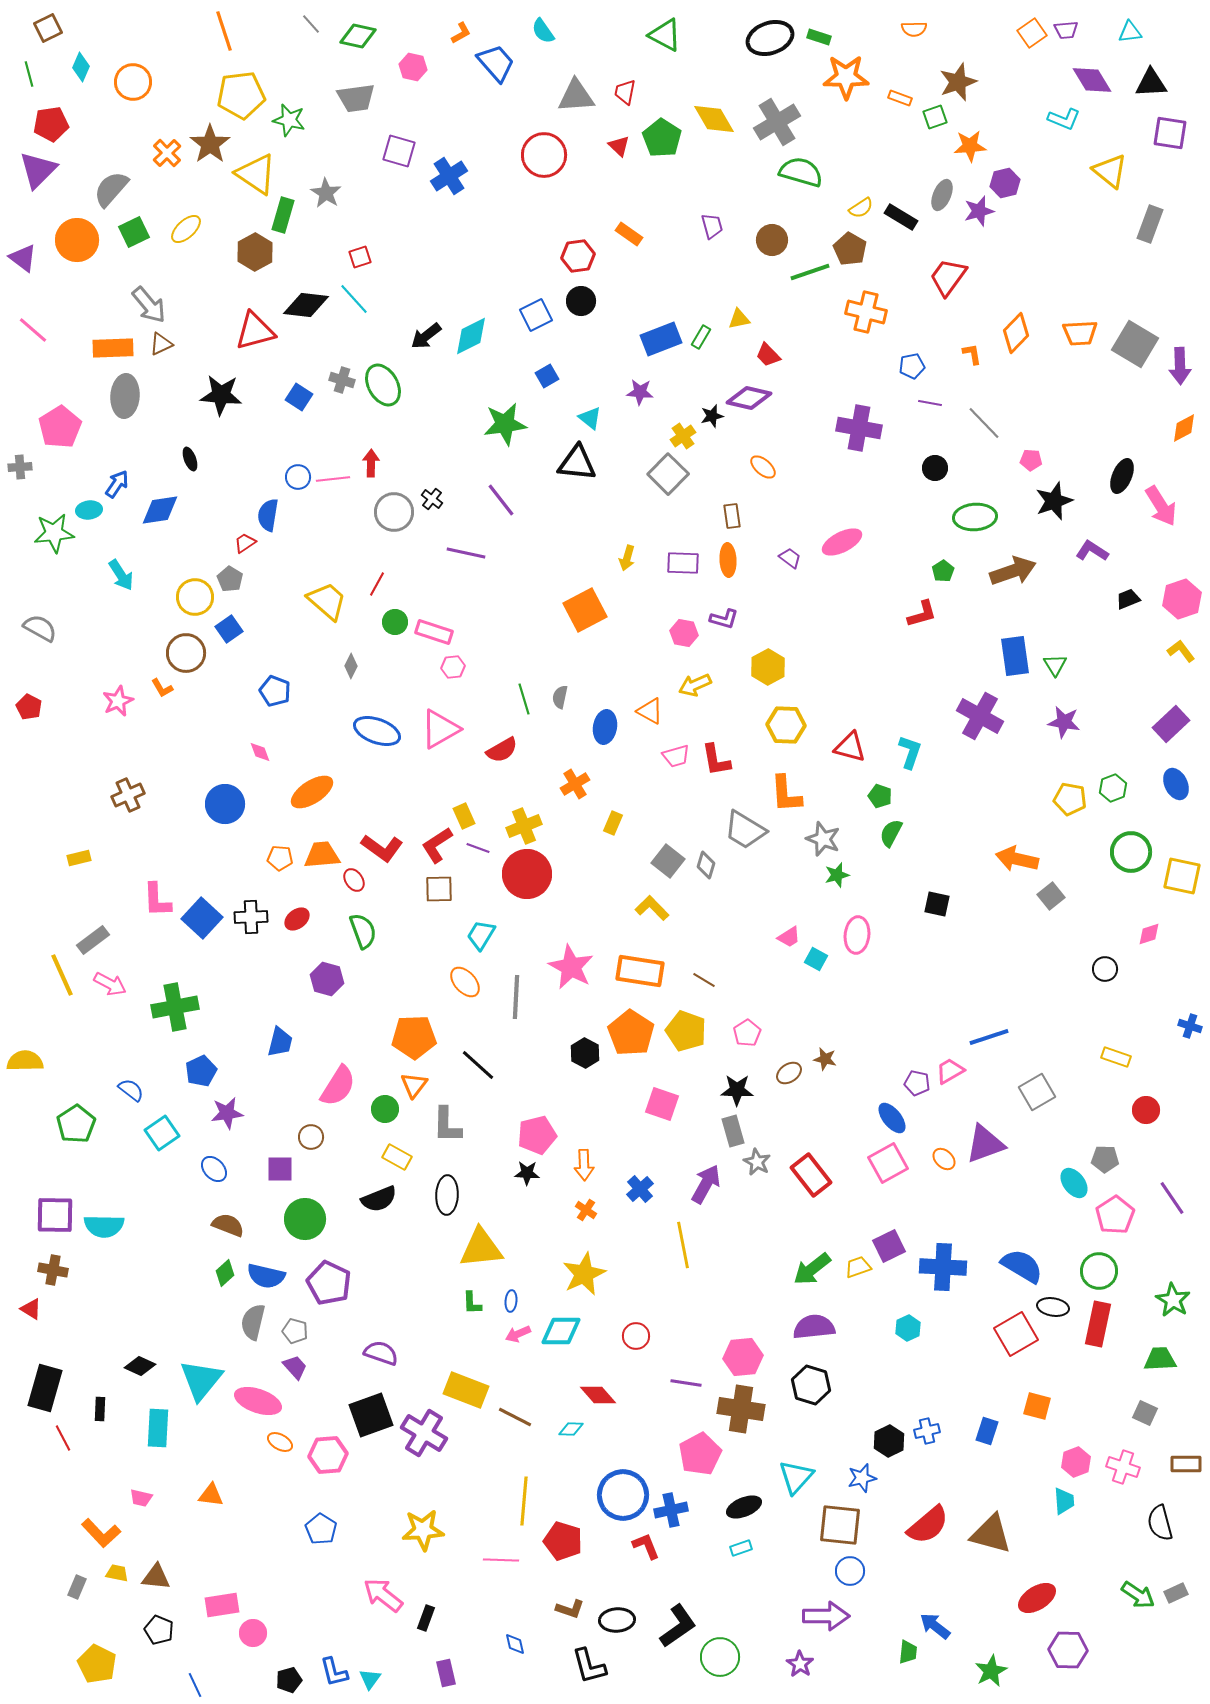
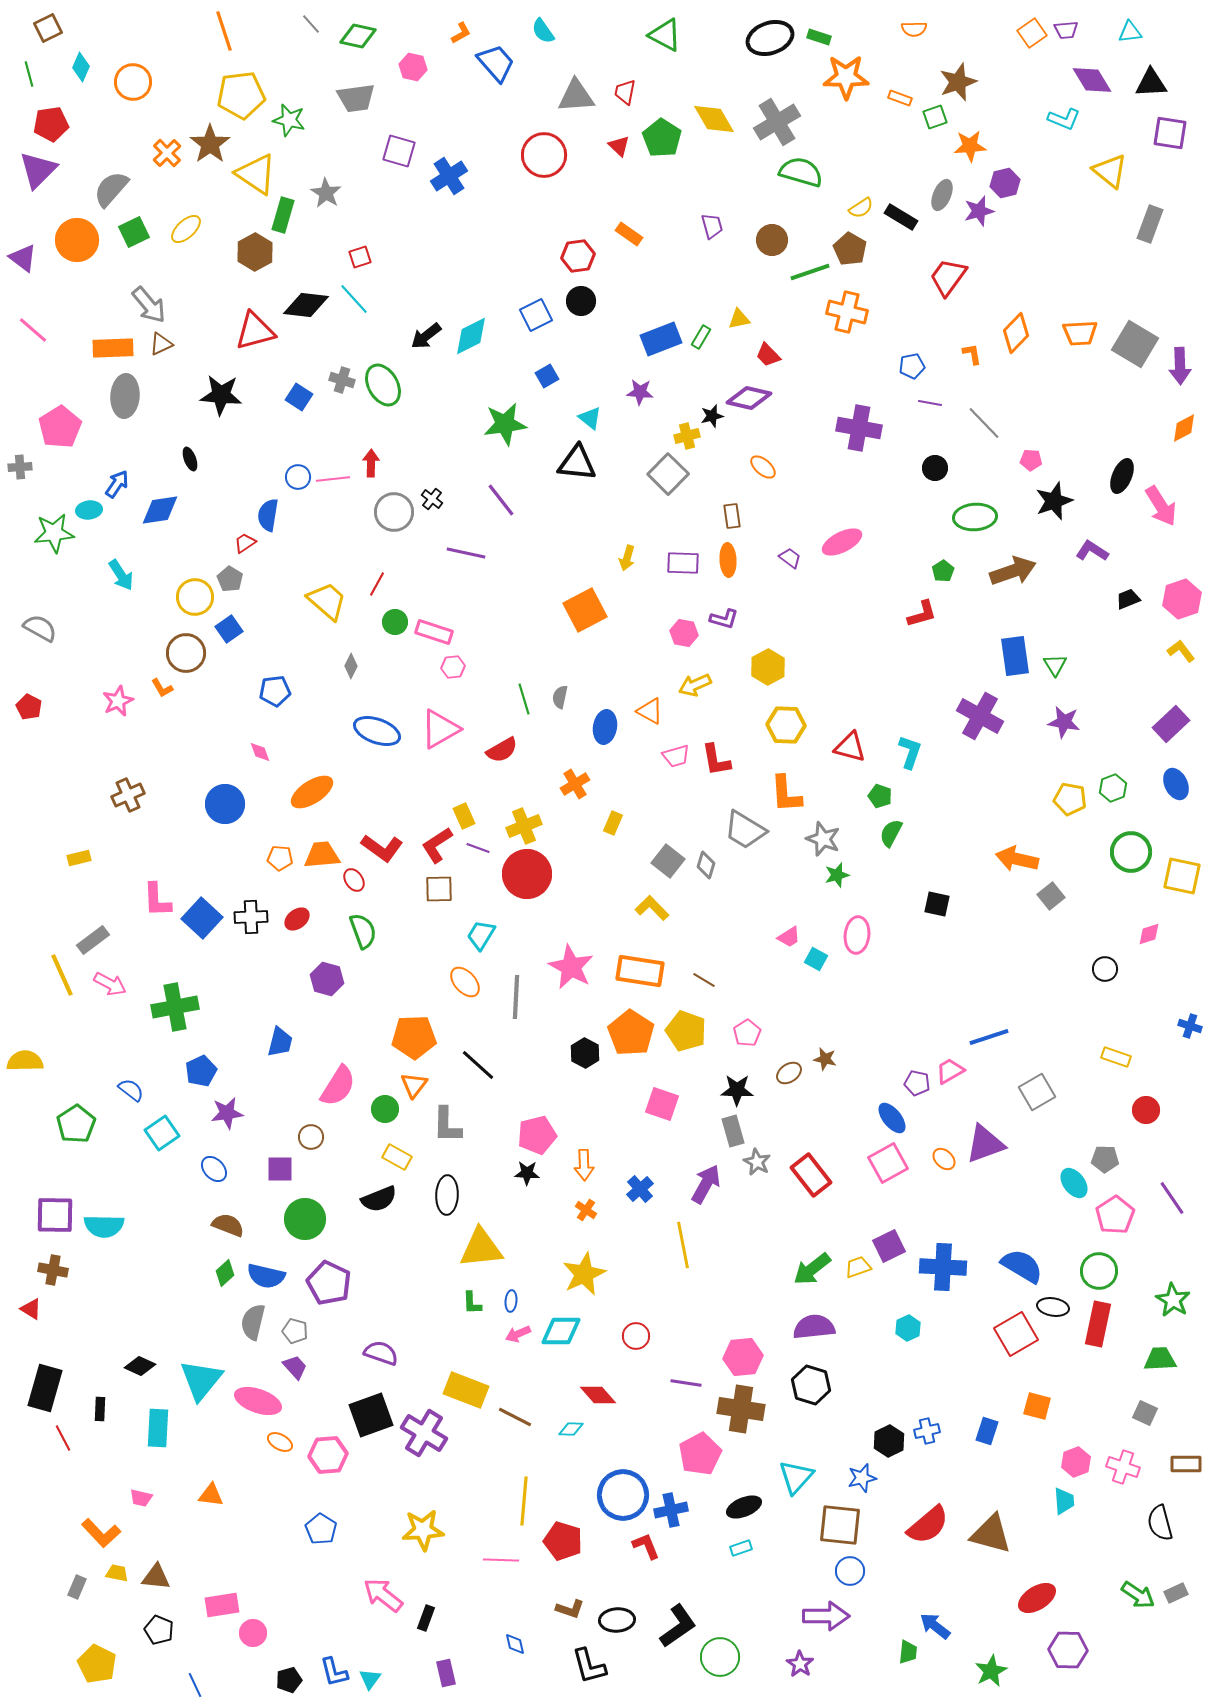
orange cross at (866, 312): moved 19 px left
yellow cross at (683, 436): moved 4 px right; rotated 20 degrees clockwise
blue pentagon at (275, 691): rotated 28 degrees counterclockwise
